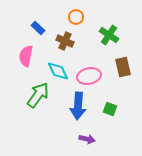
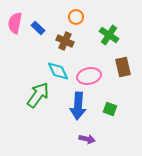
pink semicircle: moved 11 px left, 33 px up
